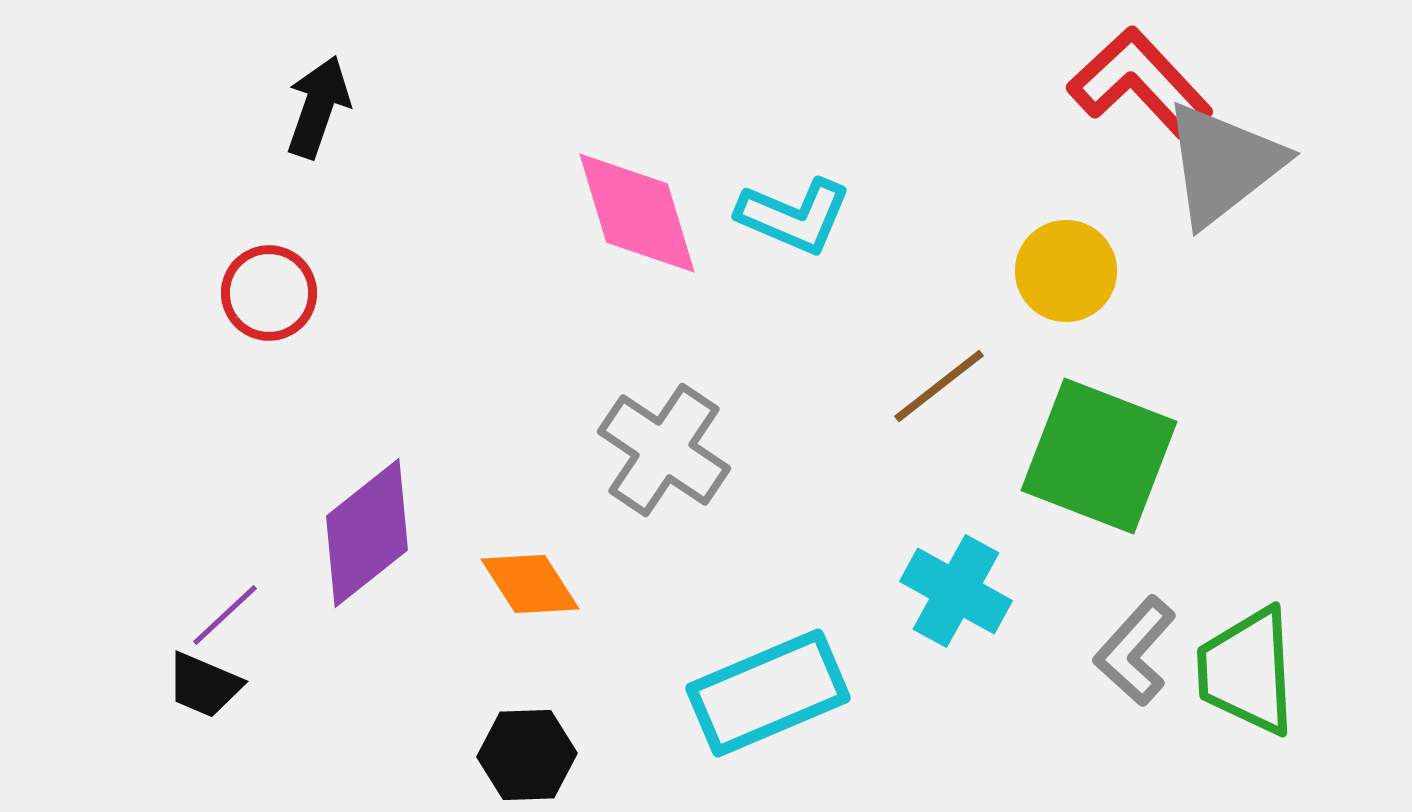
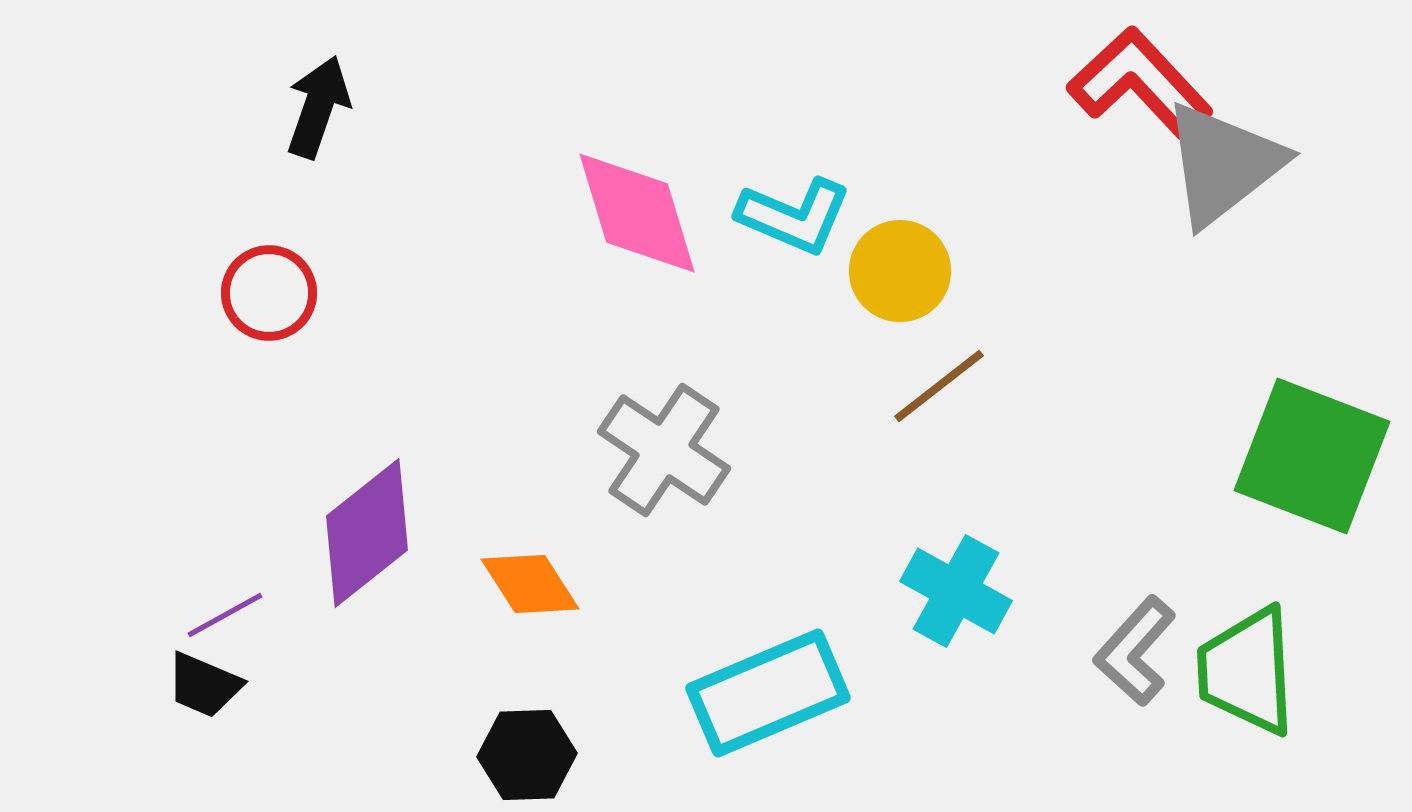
yellow circle: moved 166 px left
green square: moved 213 px right
purple line: rotated 14 degrees clockwise
